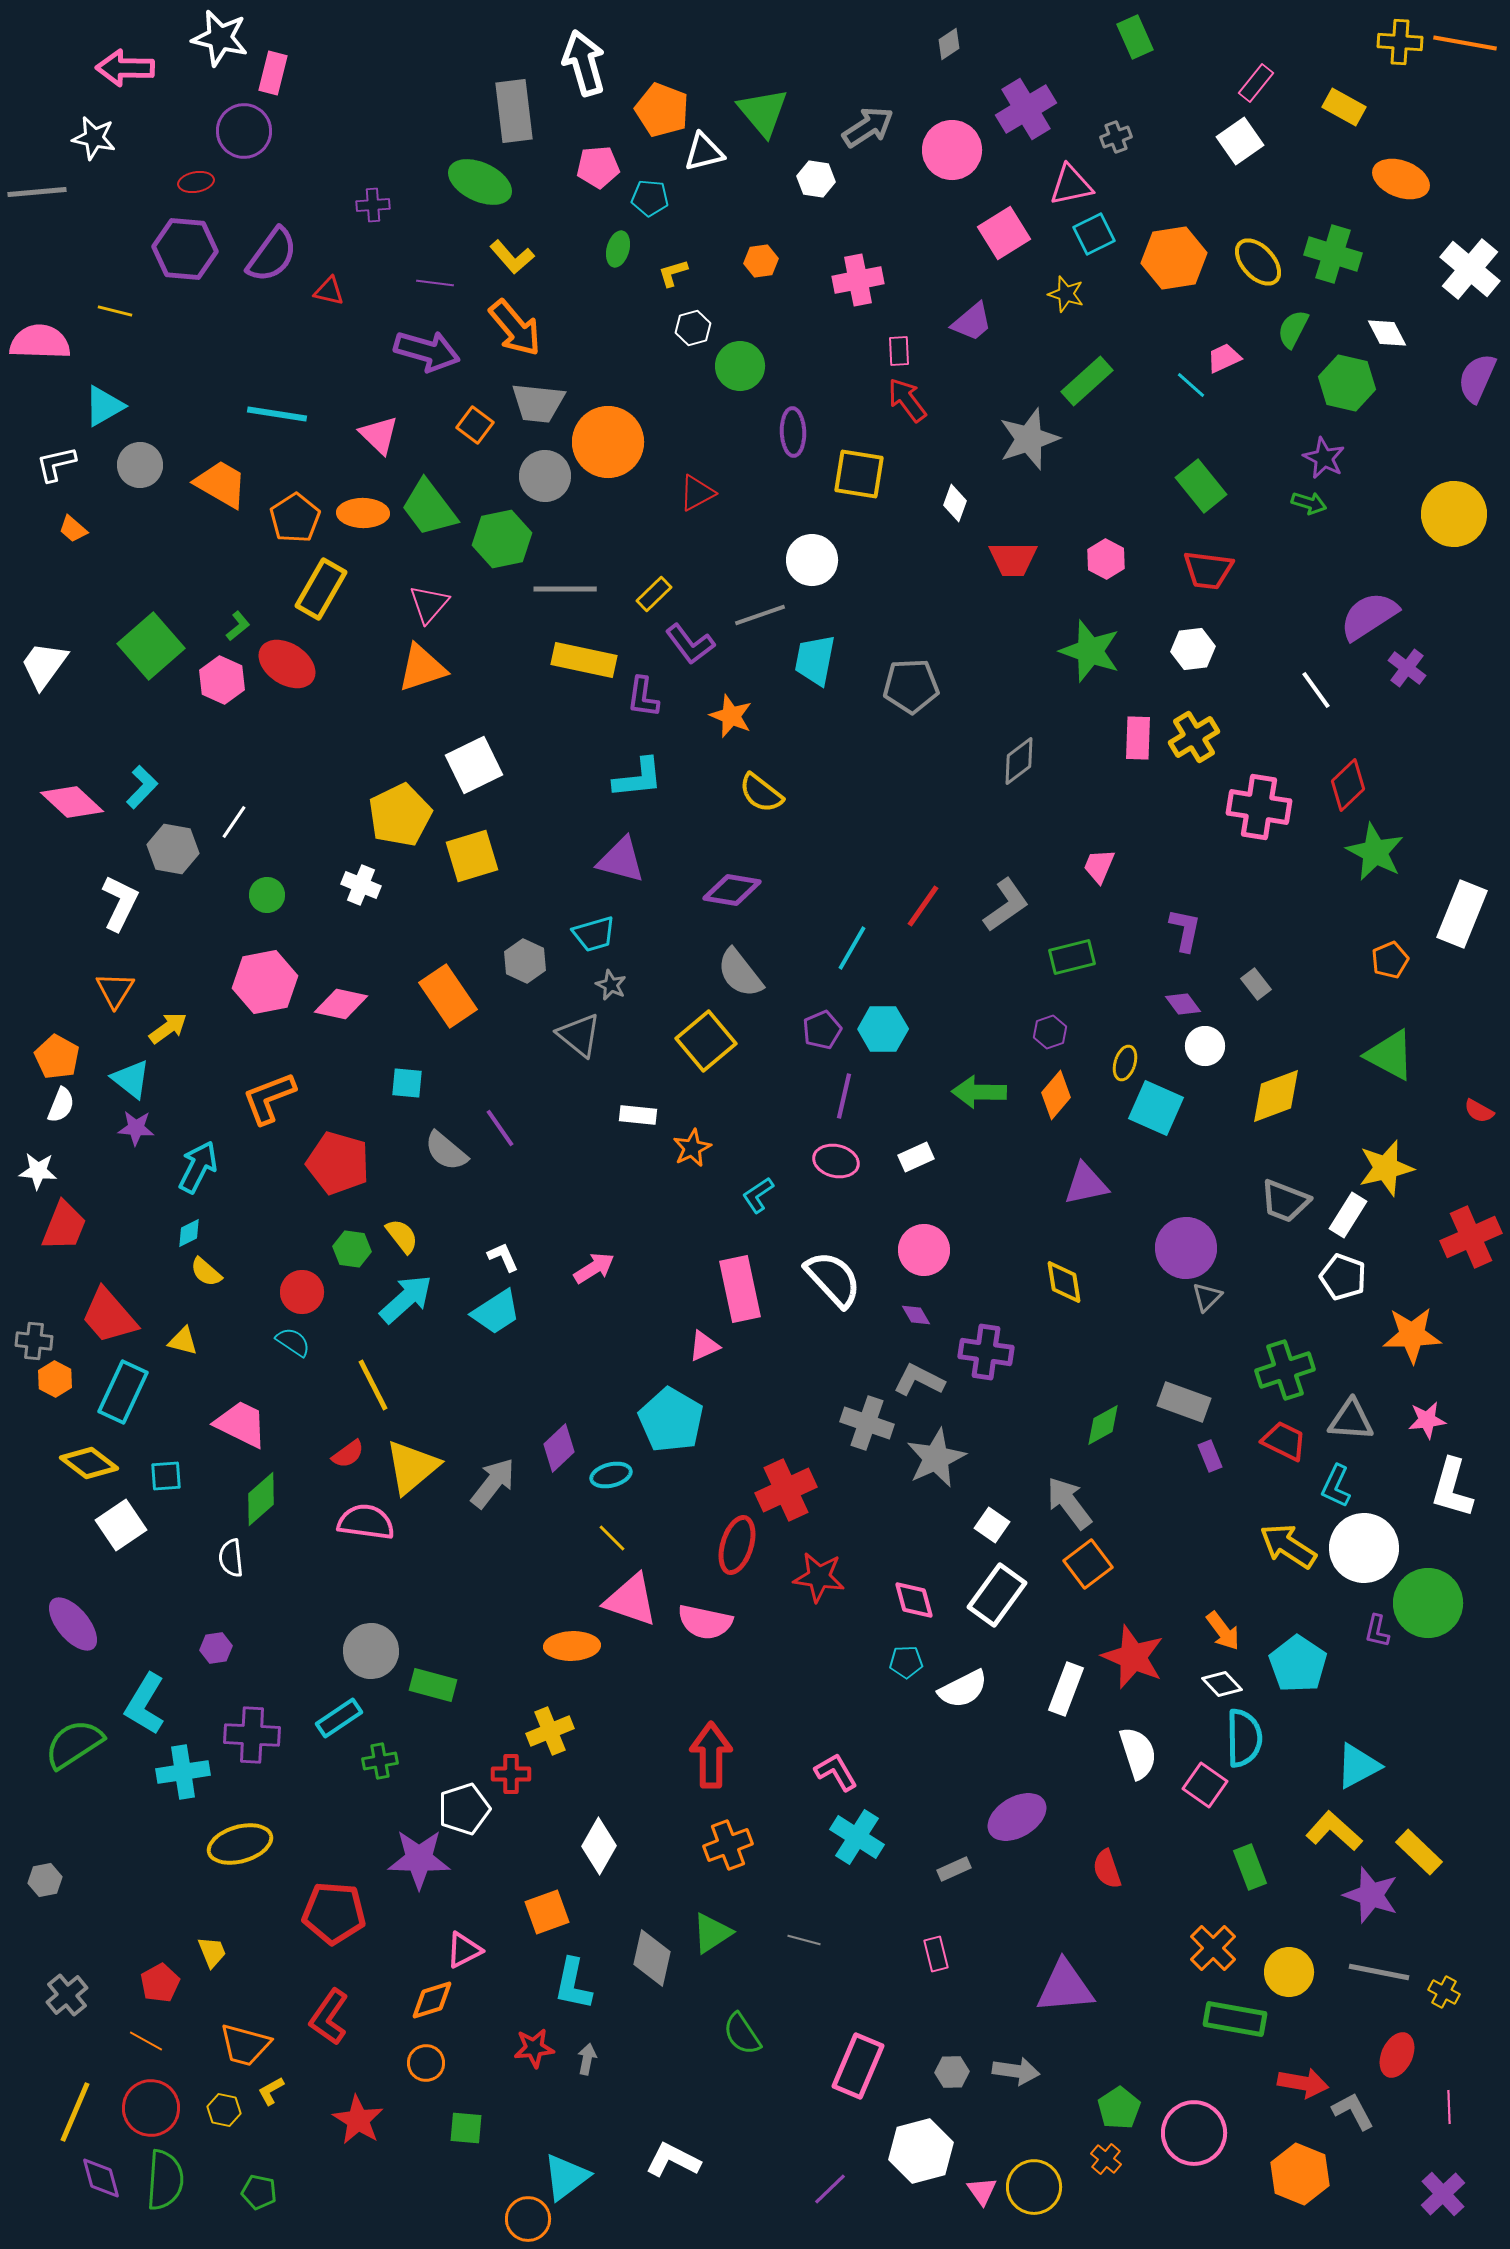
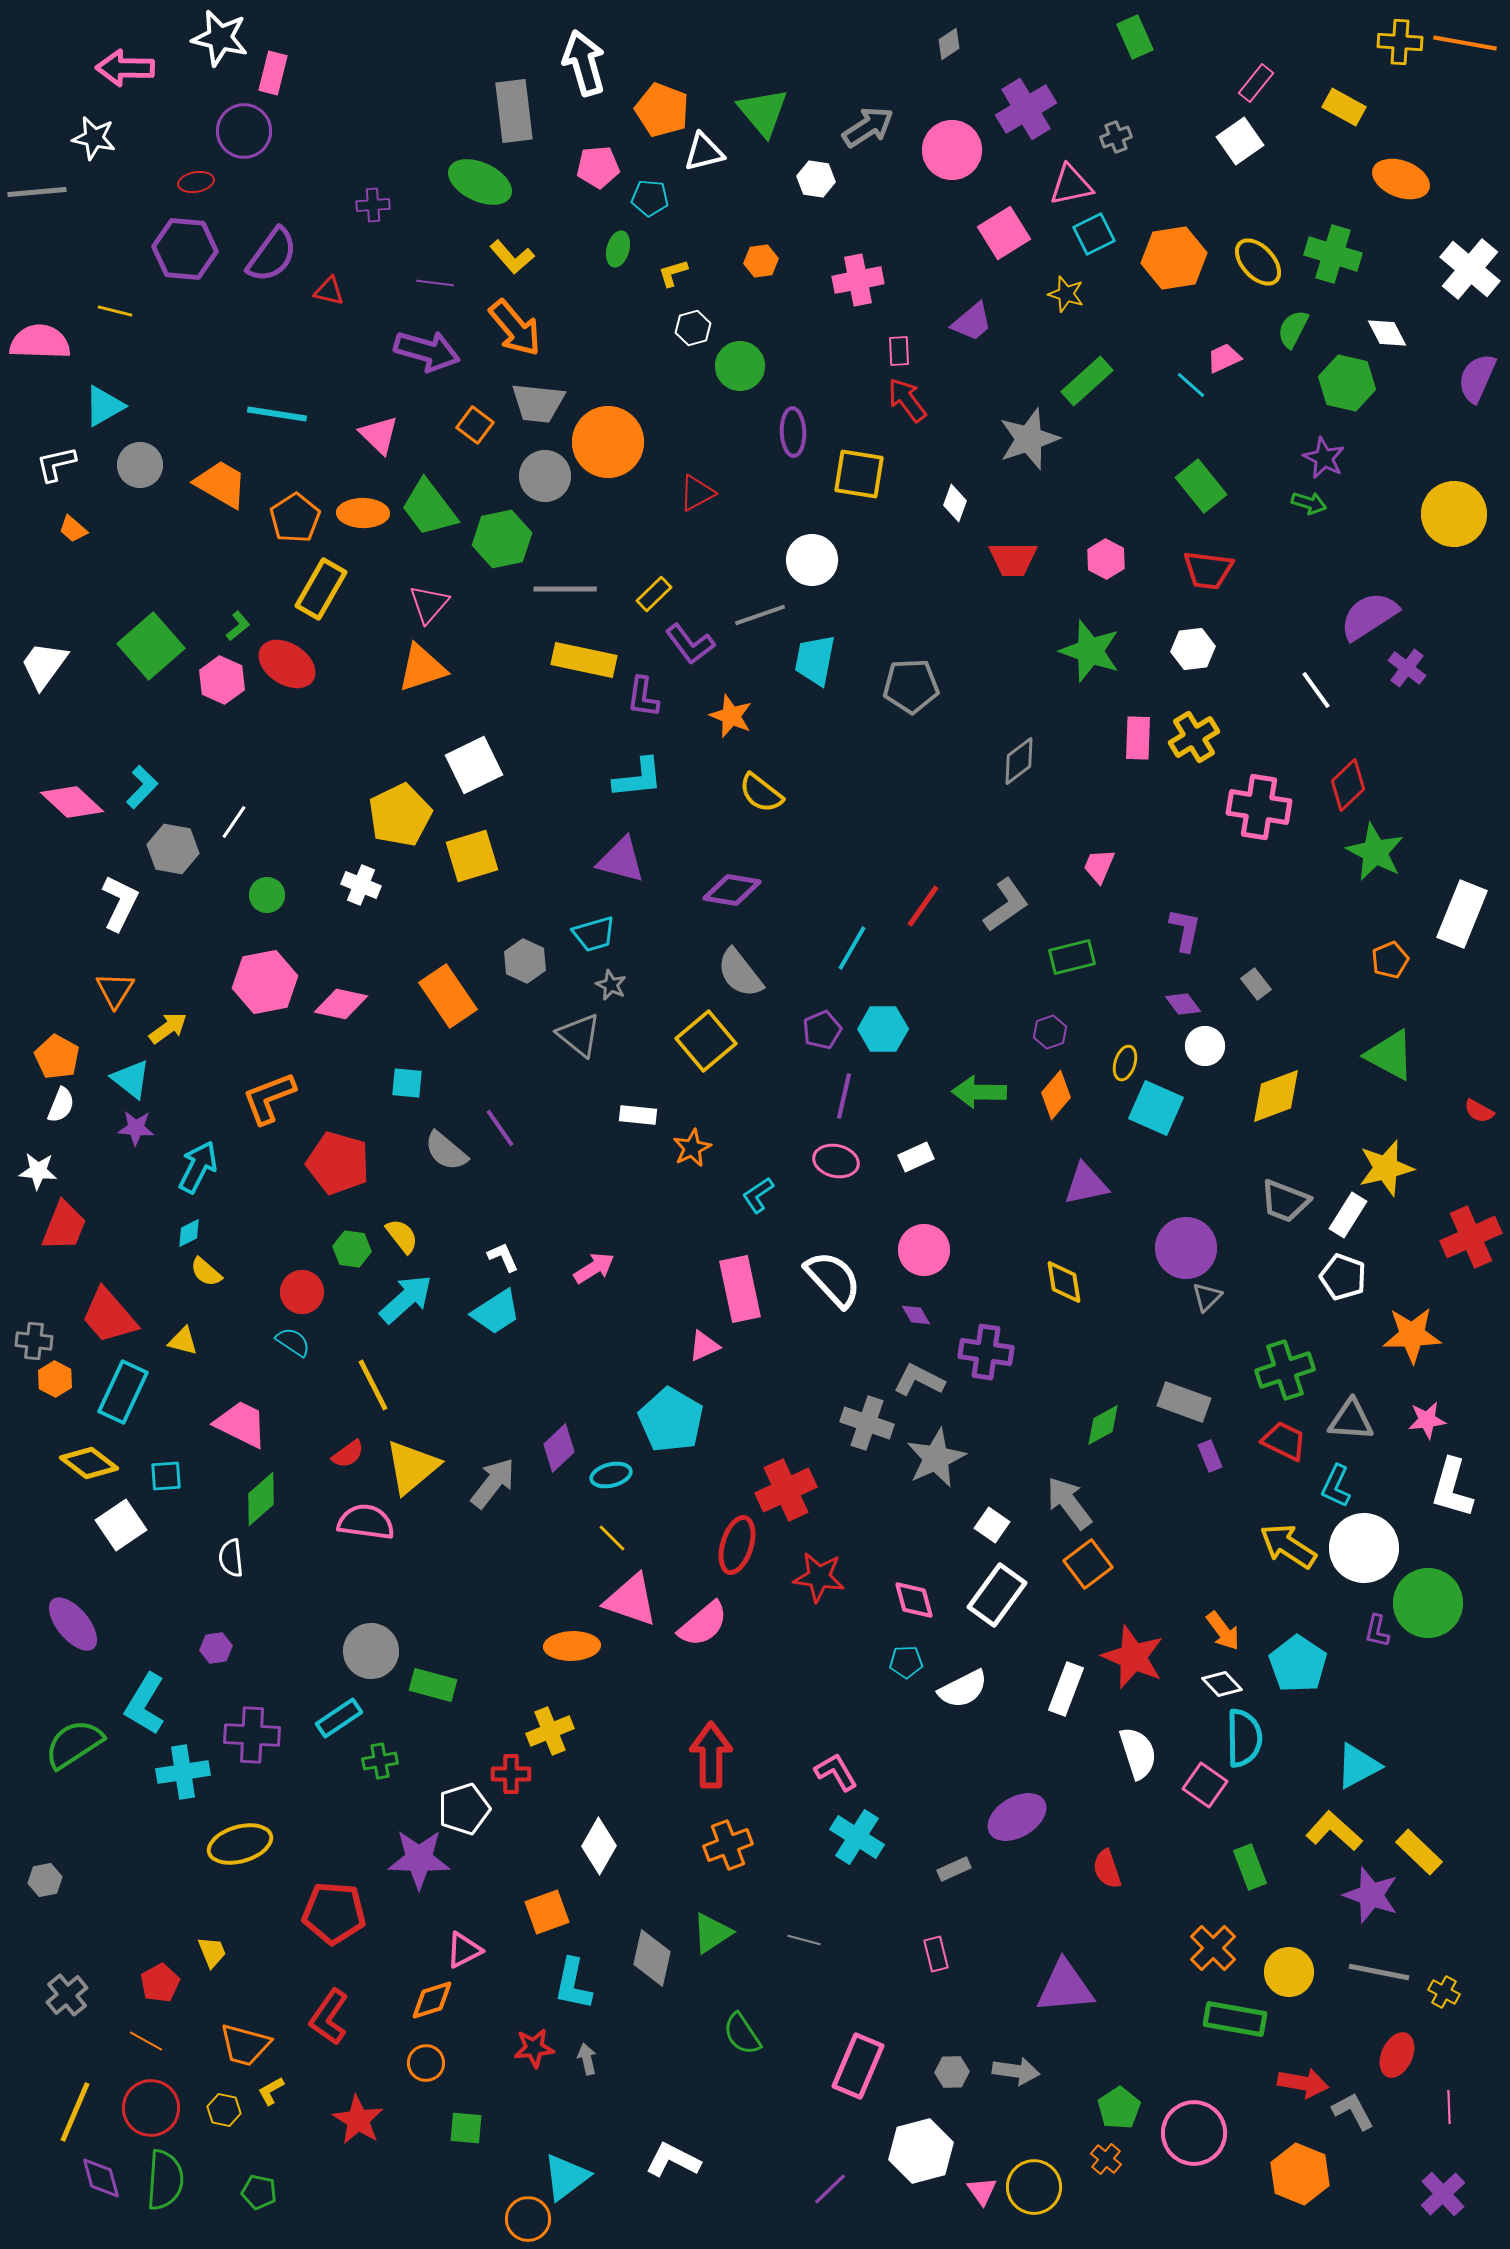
pink semicircle at (705, 1622): moved 2 px left, 2 px down; rotated 52 degrees counterclockwise
gray arrow at (587, 2059): rotated 24 degrees counterclockwise
